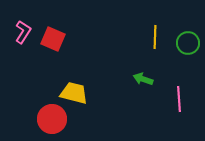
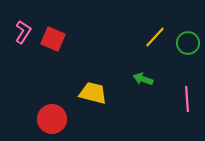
yellow line: rotated 40 degrees clockwise
yellow trapezoid: moved 19 px right
pink line: moved 8 px right
